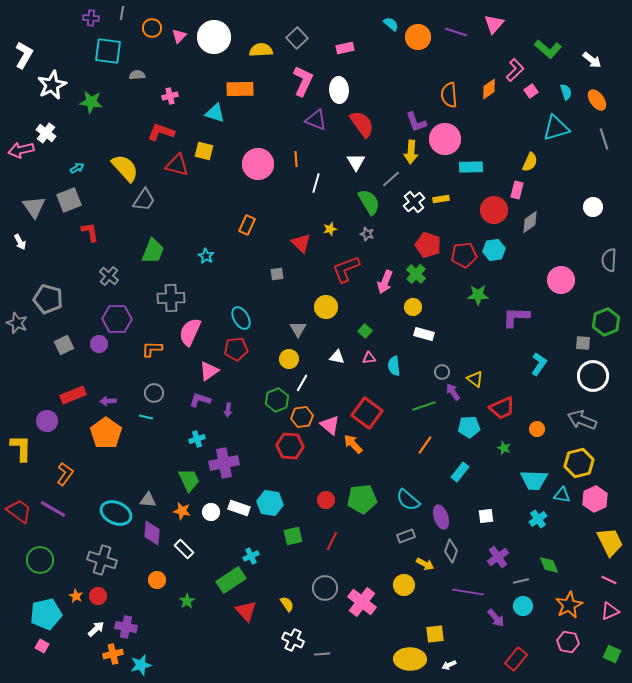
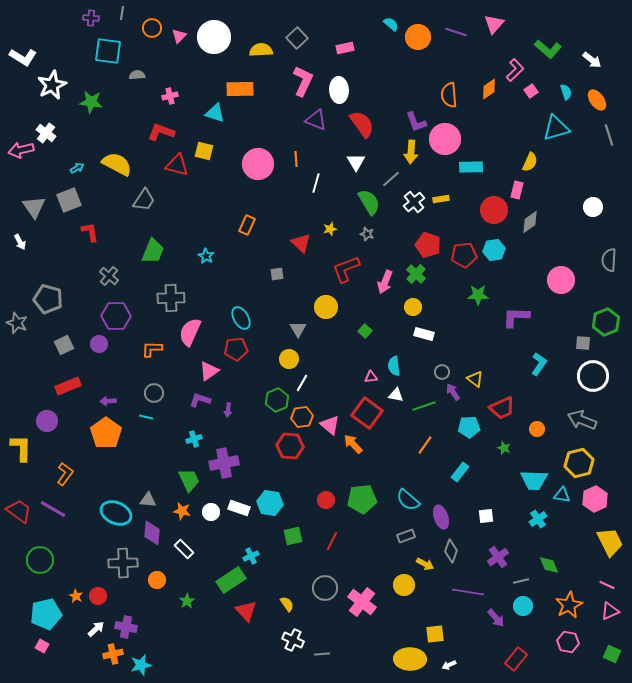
white L-shape at (24, 55): moved 1 px left, 2 px down; rotated 92 degrees clockwise
gray line at (604, 139): moved 5 px right, 4 px up
yellow semicircle at (125, 168): moved 8 px left, 4 px up; rotated 20 degrees counterclockwise
purple hexagon at (117, 319): moved 1 px left, 3 px up
white triangle at (337, 357): moved 59 px right, 38 px down
pink triangle at (369, 358): moved 2 px right, 19 px down
red rectangle at (73, 395): moved 5 px left, 9 px up
cyan cross at (197, 439): moved 3 px left
gray cross at (102, 560): moved 21 px right, 3 px down; rotated 20 degrees counterclockwise
pink line at (609, 580): moved 2 px left, 5 px down
